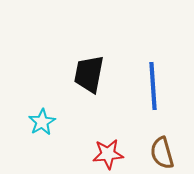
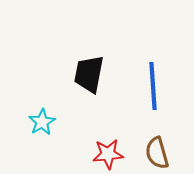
brown semicircle: moved 5 px left
